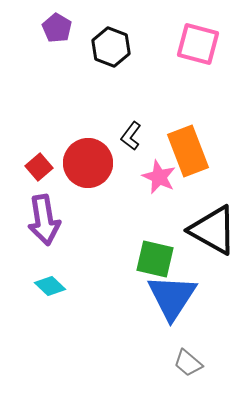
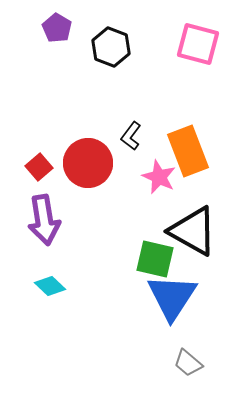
black triangle: moved 20 px left, 1 px down
